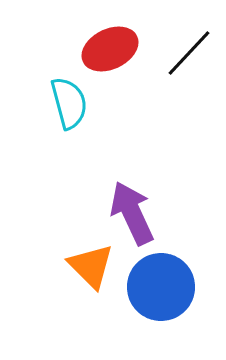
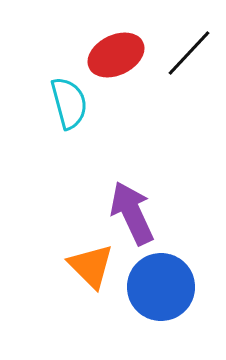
red ellipse: moved 6 px right, 6 px down
